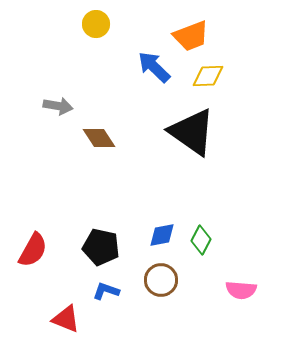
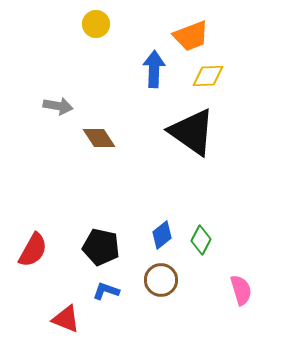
blue arrow: moved 2 px down; rotated 48 degrees clockwise
blue diamond: rotated 28 degrees counterclockwise
pink semicircle: rotated 112 degrees counterclockwise
